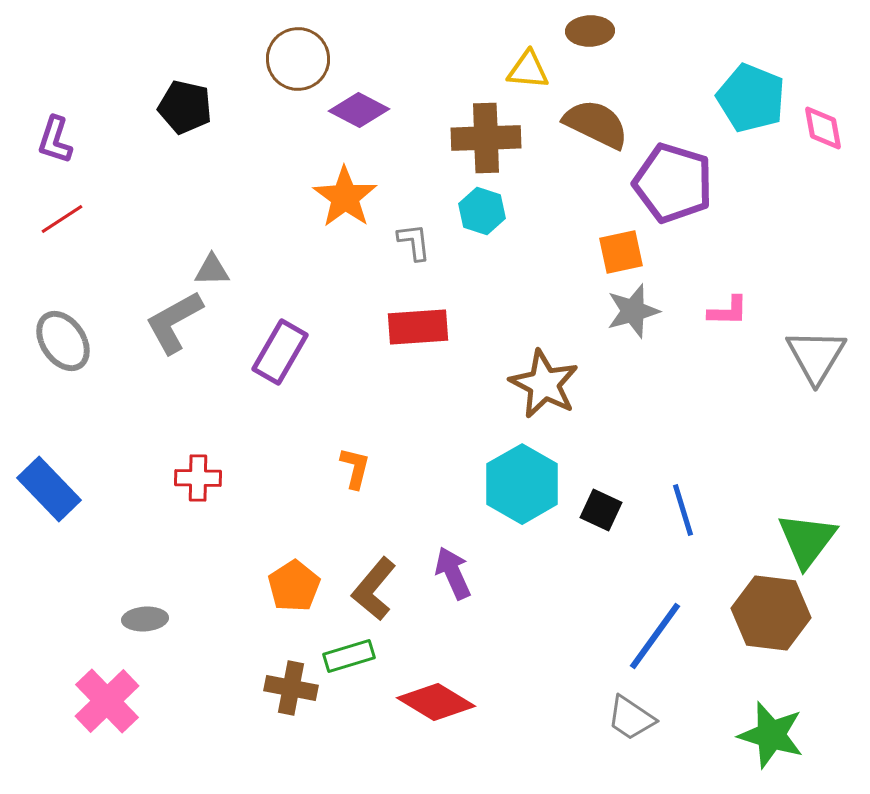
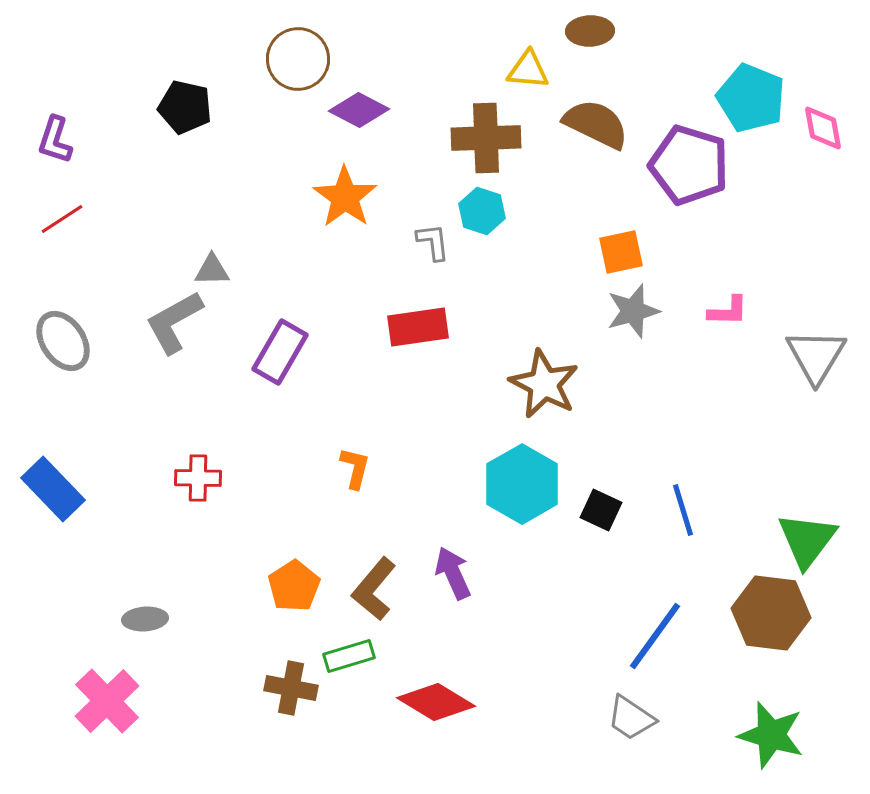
purple pentagon at (673, 183): moved 16 px right, 18 px up
gray L-shape at (414, 242): moved 19 px right
red rectangle at (418, 327): rotated 4 degrees counterclockwise
blue rectangle at (49, 489): moved 4 px right
